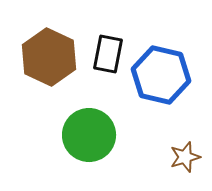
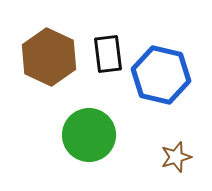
black rectangle: rotated 18 degrees counterclockwise
brown star: moved 9 px left
